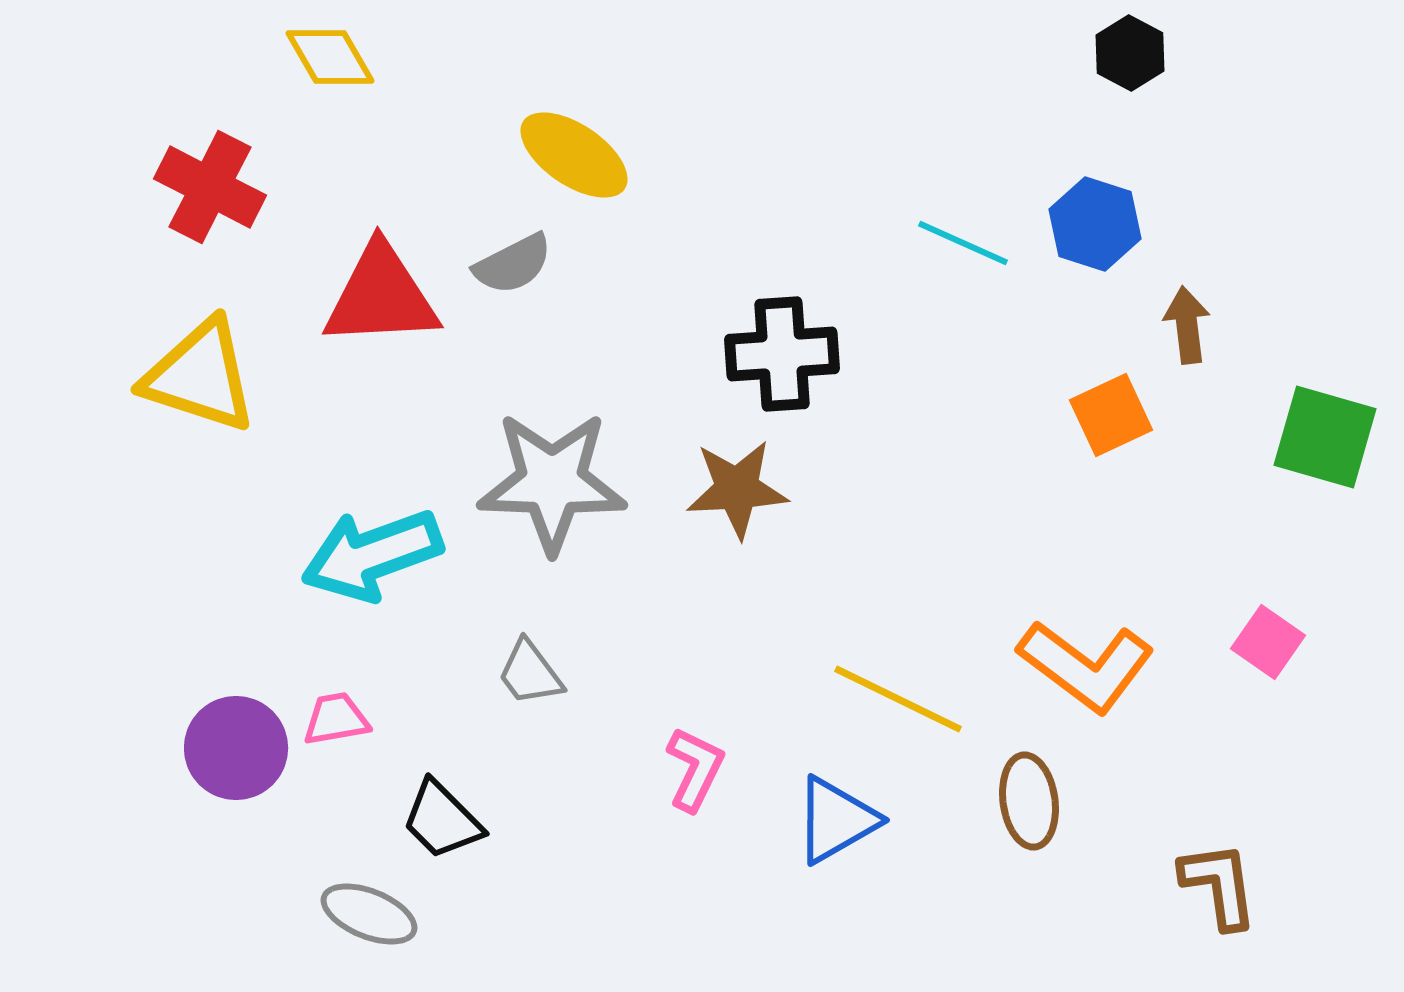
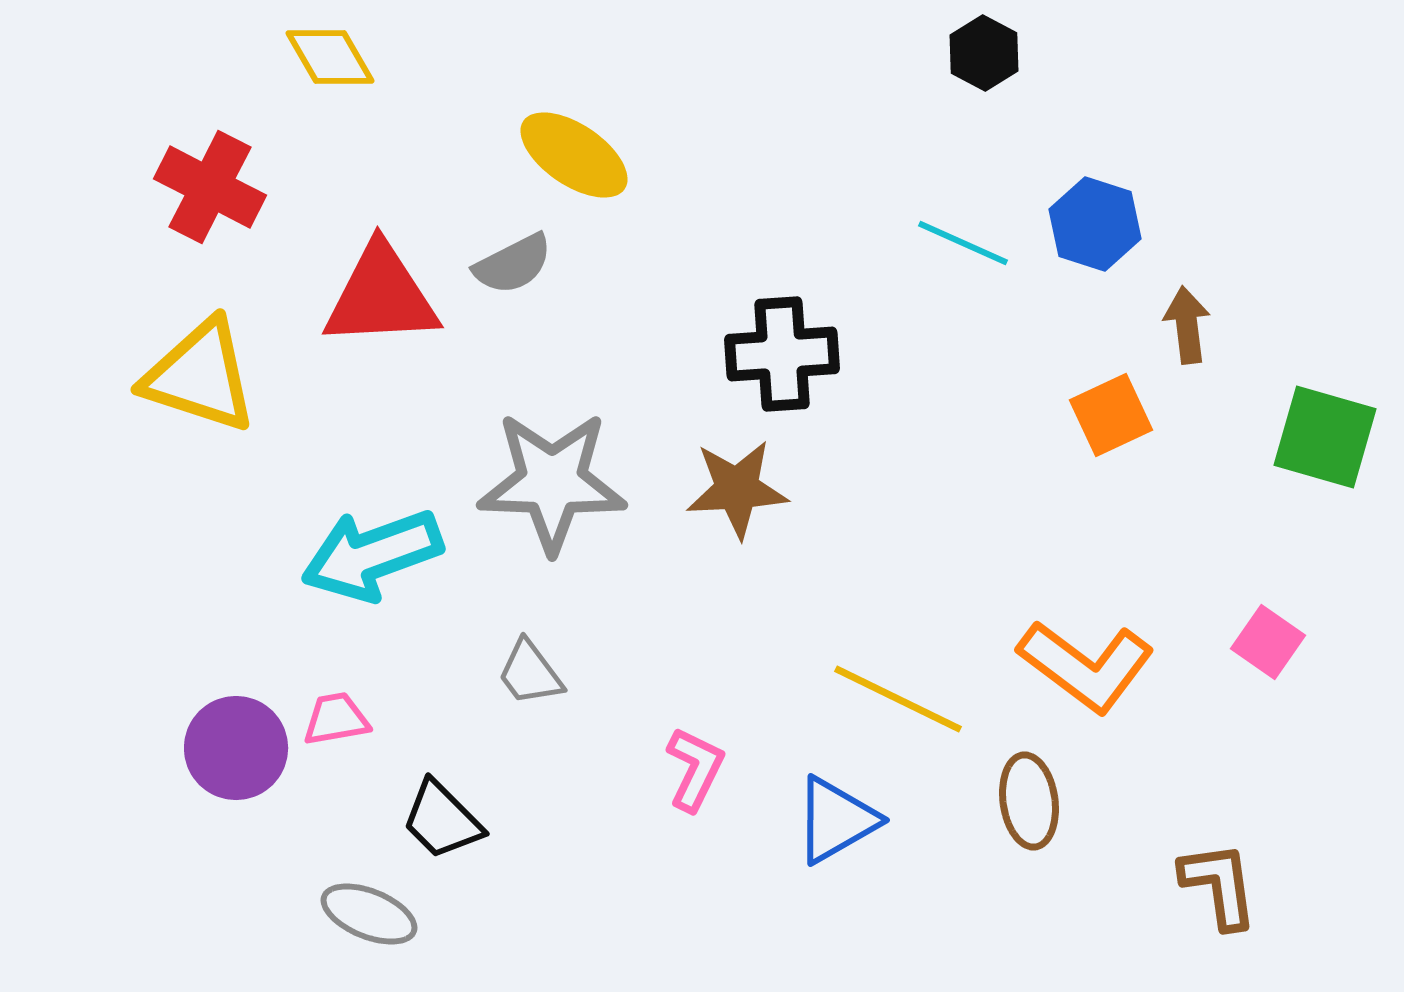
black hexagon: moved 146 px left
